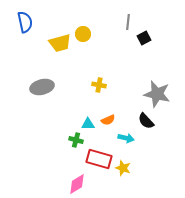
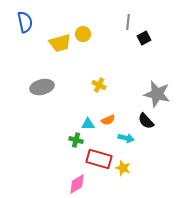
yellow cross: rotated 16 degrees clockwise
